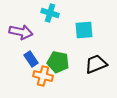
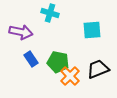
cyan square: moved 8 px right
black trapezoid: moved 2 px right, 5 px down
orange cross: moved 27 px right; rotated 30 degrees clockwise
